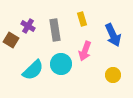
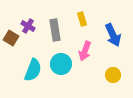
brown square: moved 2 px up
cyan semicircle: rotated 25 degrees counterclockwise
